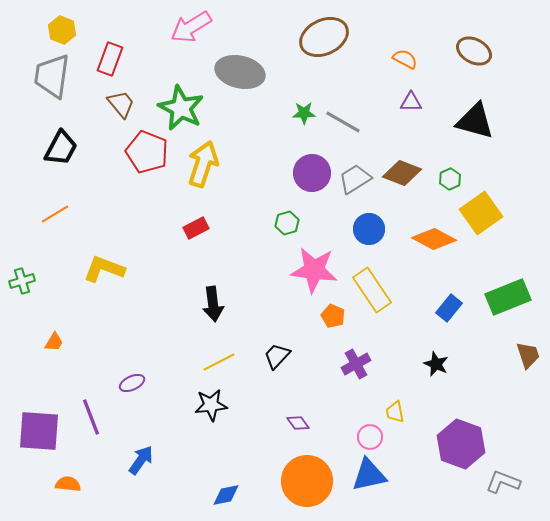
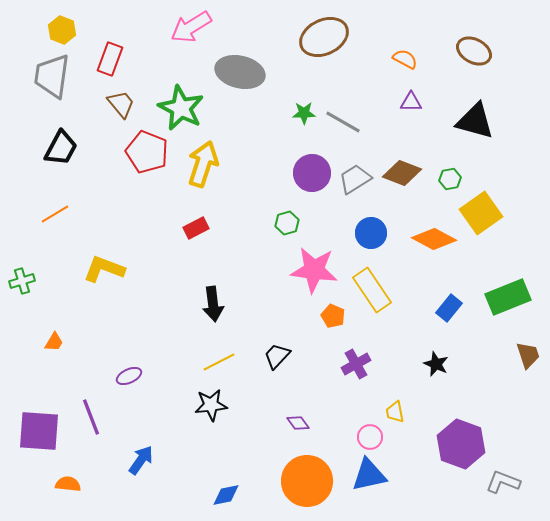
green hexagon at (450, 179): rotated 15 degrees clockwise
blue circle at (369, 229): moved 2 px right, 4 px down
purple ellipse at (132, 383): moved 3 px left, 7 px up
